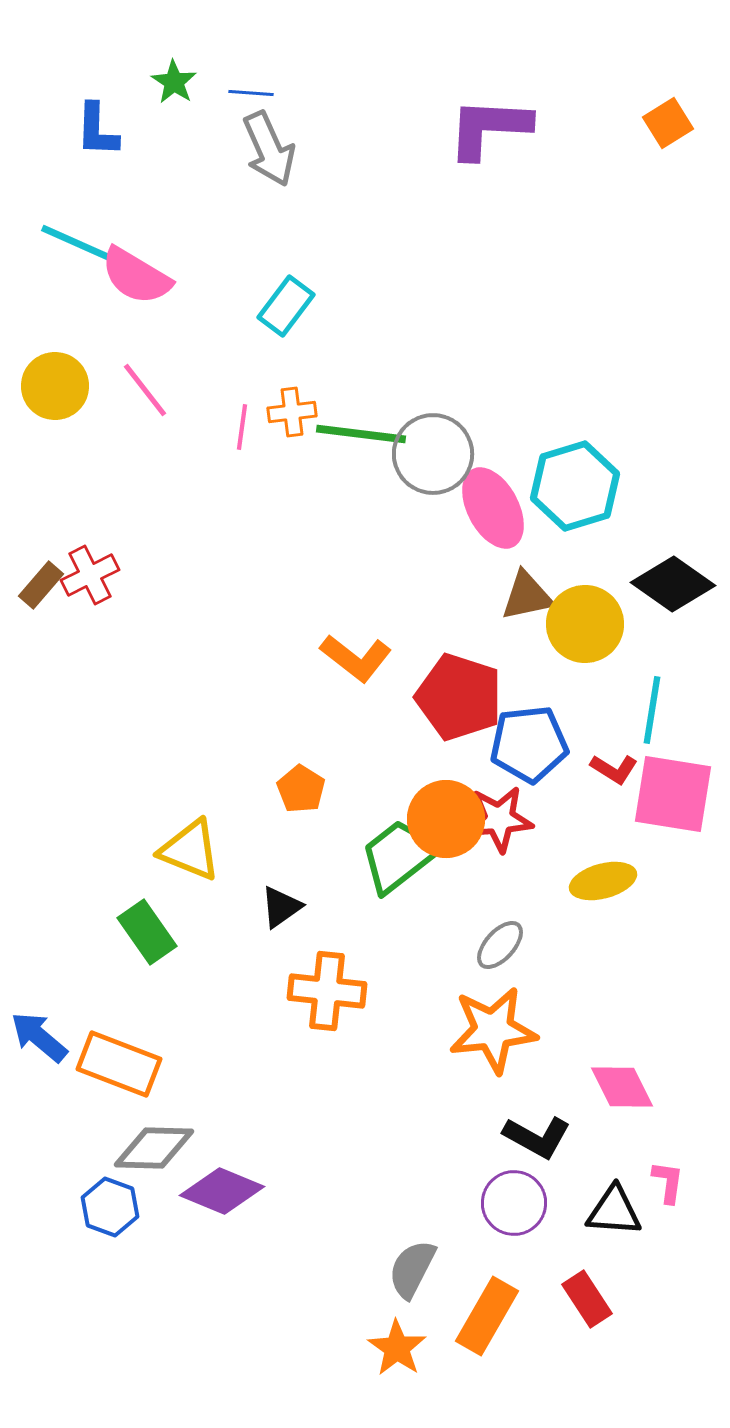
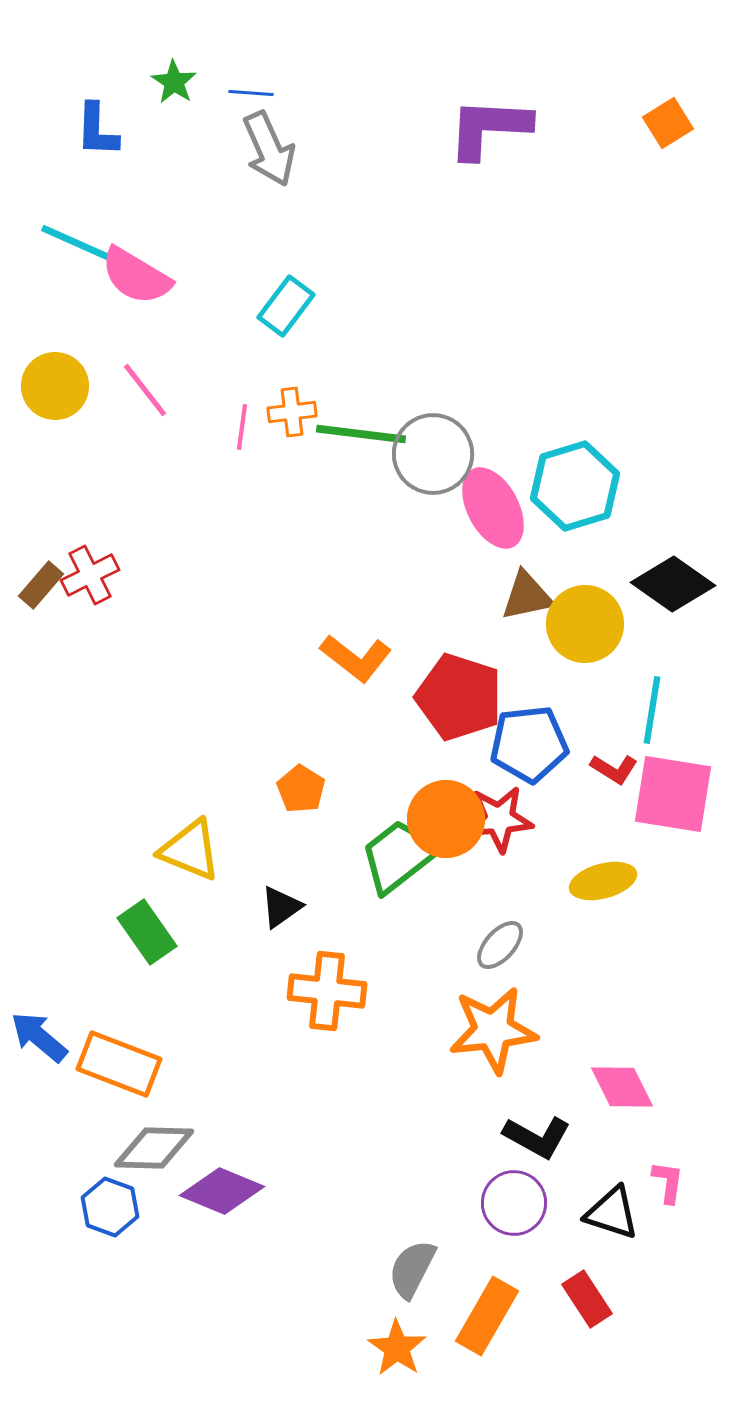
black triangle at (614, 1211): moved 2 px left, 2 px down; rotated 14 degrees clockwise
